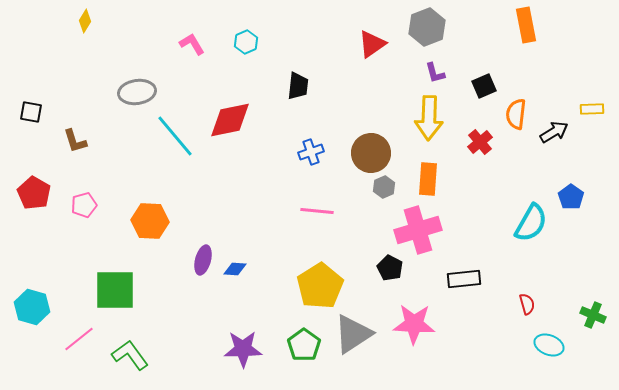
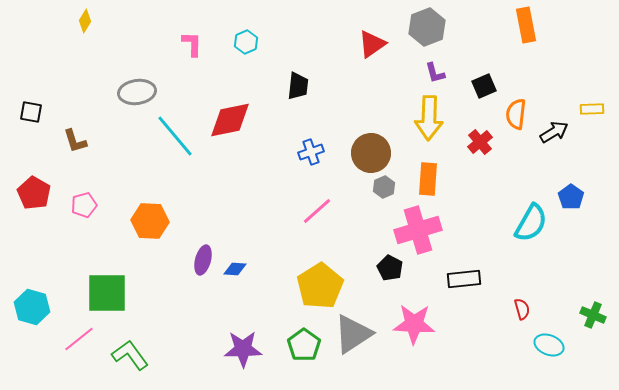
pink L-shape at (192, 44): rotated 32 degrees clockwise
pink line at (317, 211): rotated 48 degrees counterclockwise
green square at (115, 290): moved 8 px left, 3 px down
red semicircle at (527, 304): moved 5 px left, 5 px down
